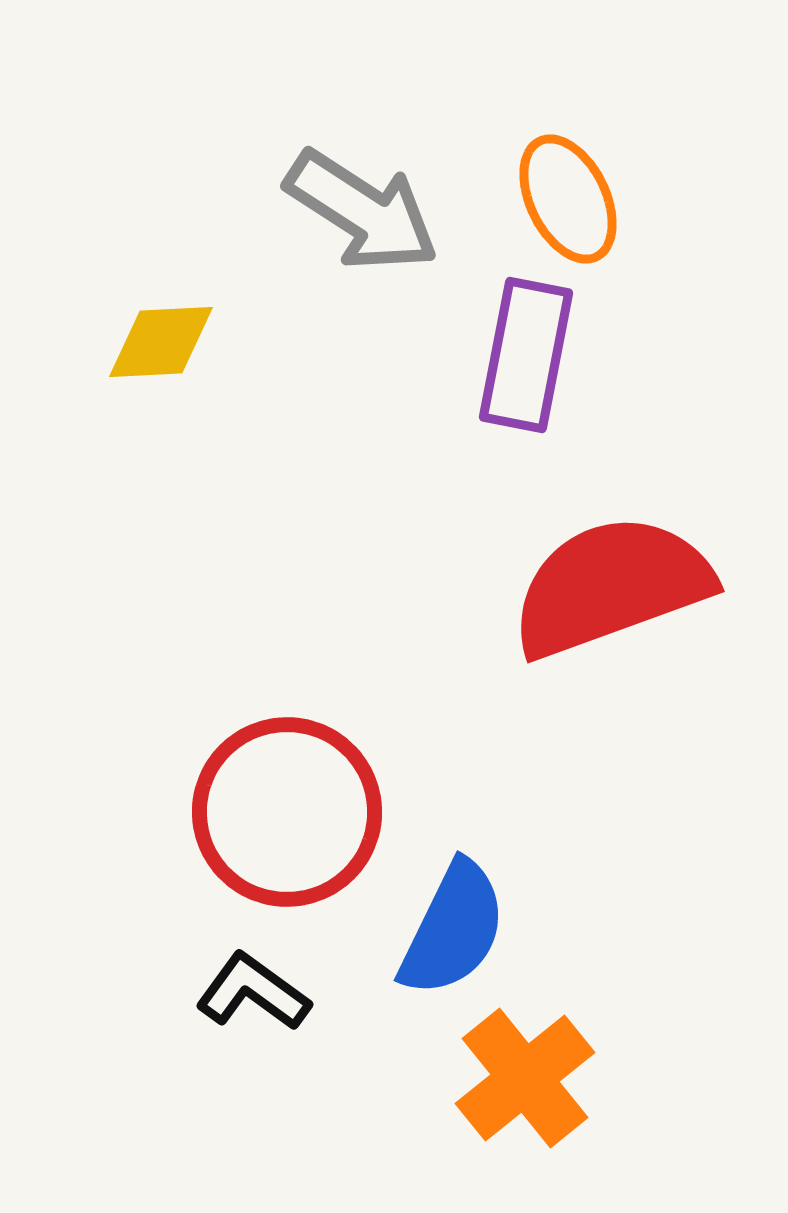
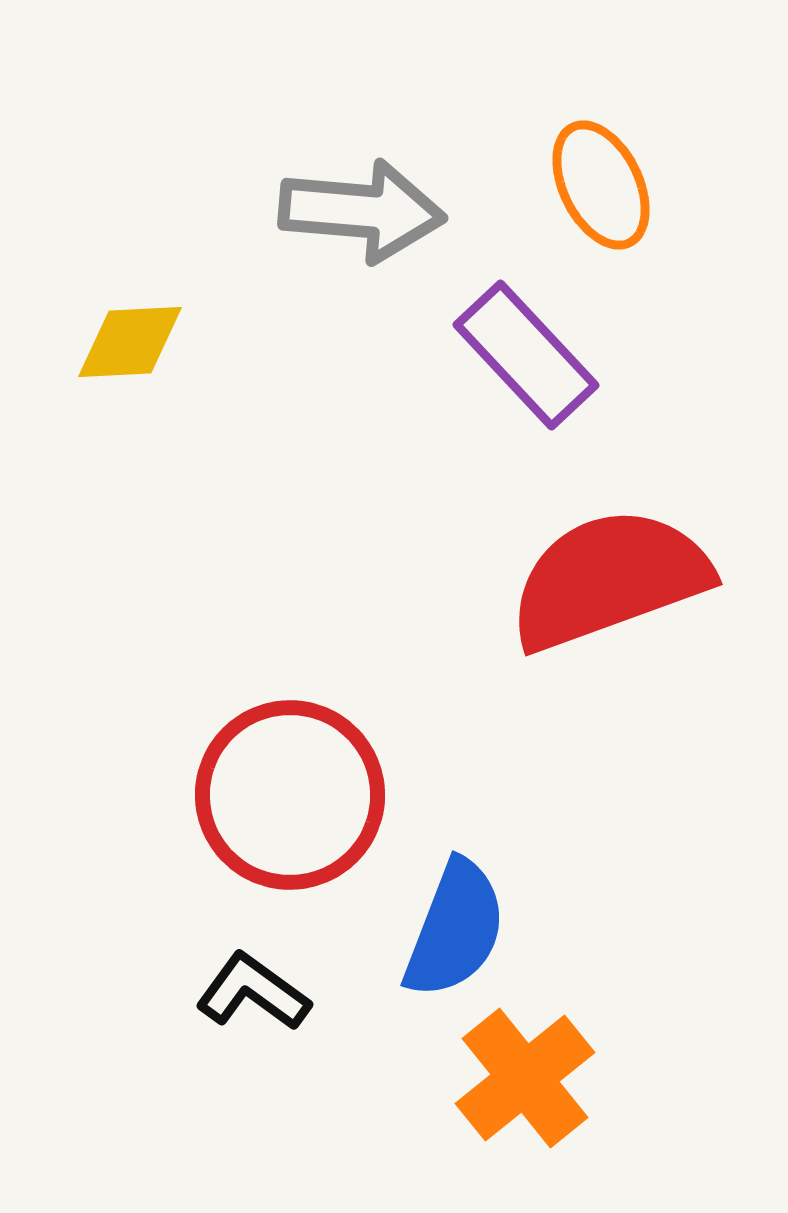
orange ellipse: moved 33 px right, 14 px up
gray arrow: rotated 28 degrees counterclockwise
yellow diamond: moved 31 px left
purple rectangle: rotated 54 degrees counterclockwise
red semicircle: moved 2 px left, 7 px up
red circle: moved 3 px right, 17 px up
blue semicircle: moved 2 px right; rotated 5 degrees counterclockwise
